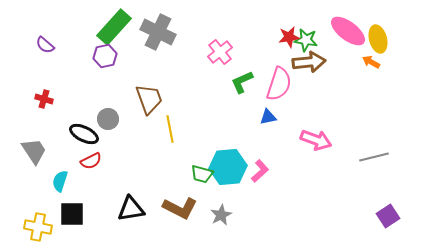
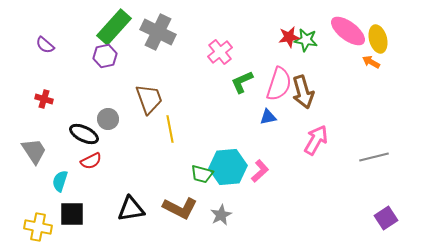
brown arrow: moved 6 px left, 30 px down; rotated 80 degrees clockwise
pink arrow: rotated 80 degrees counterclockwise
purple square: moved 2 px left, 2 px down
